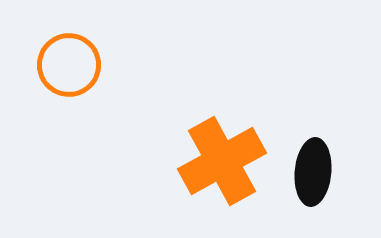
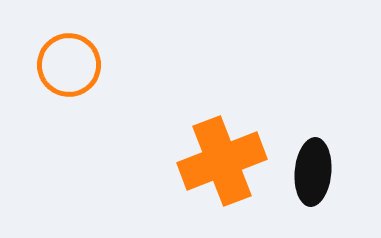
orange cross: rotated 8 degrees clockwise
